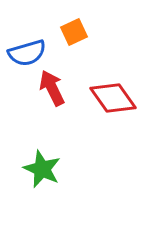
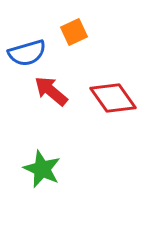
red arrow: moved 1 px left, 3 px down; rotated 24 degrees counterclockwise
